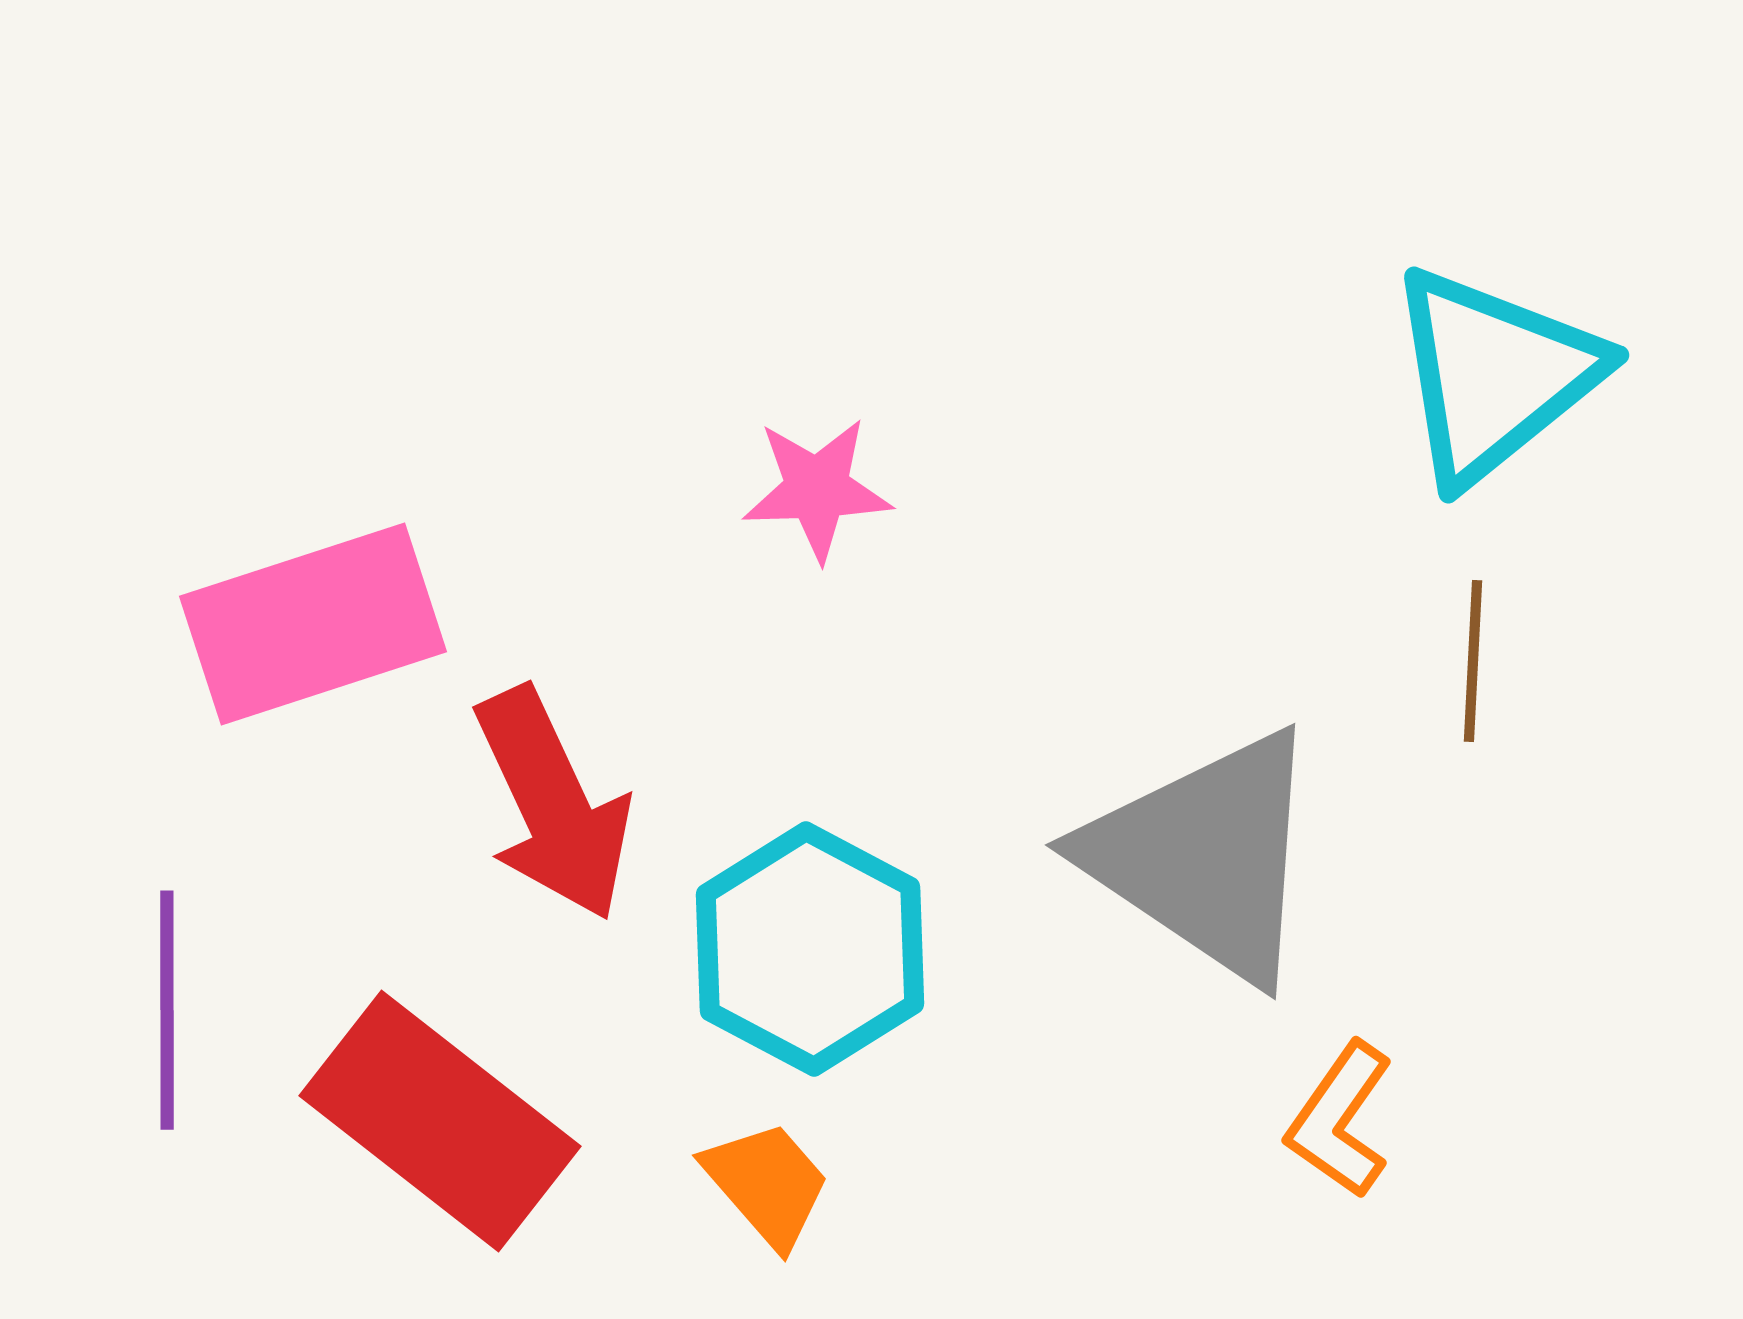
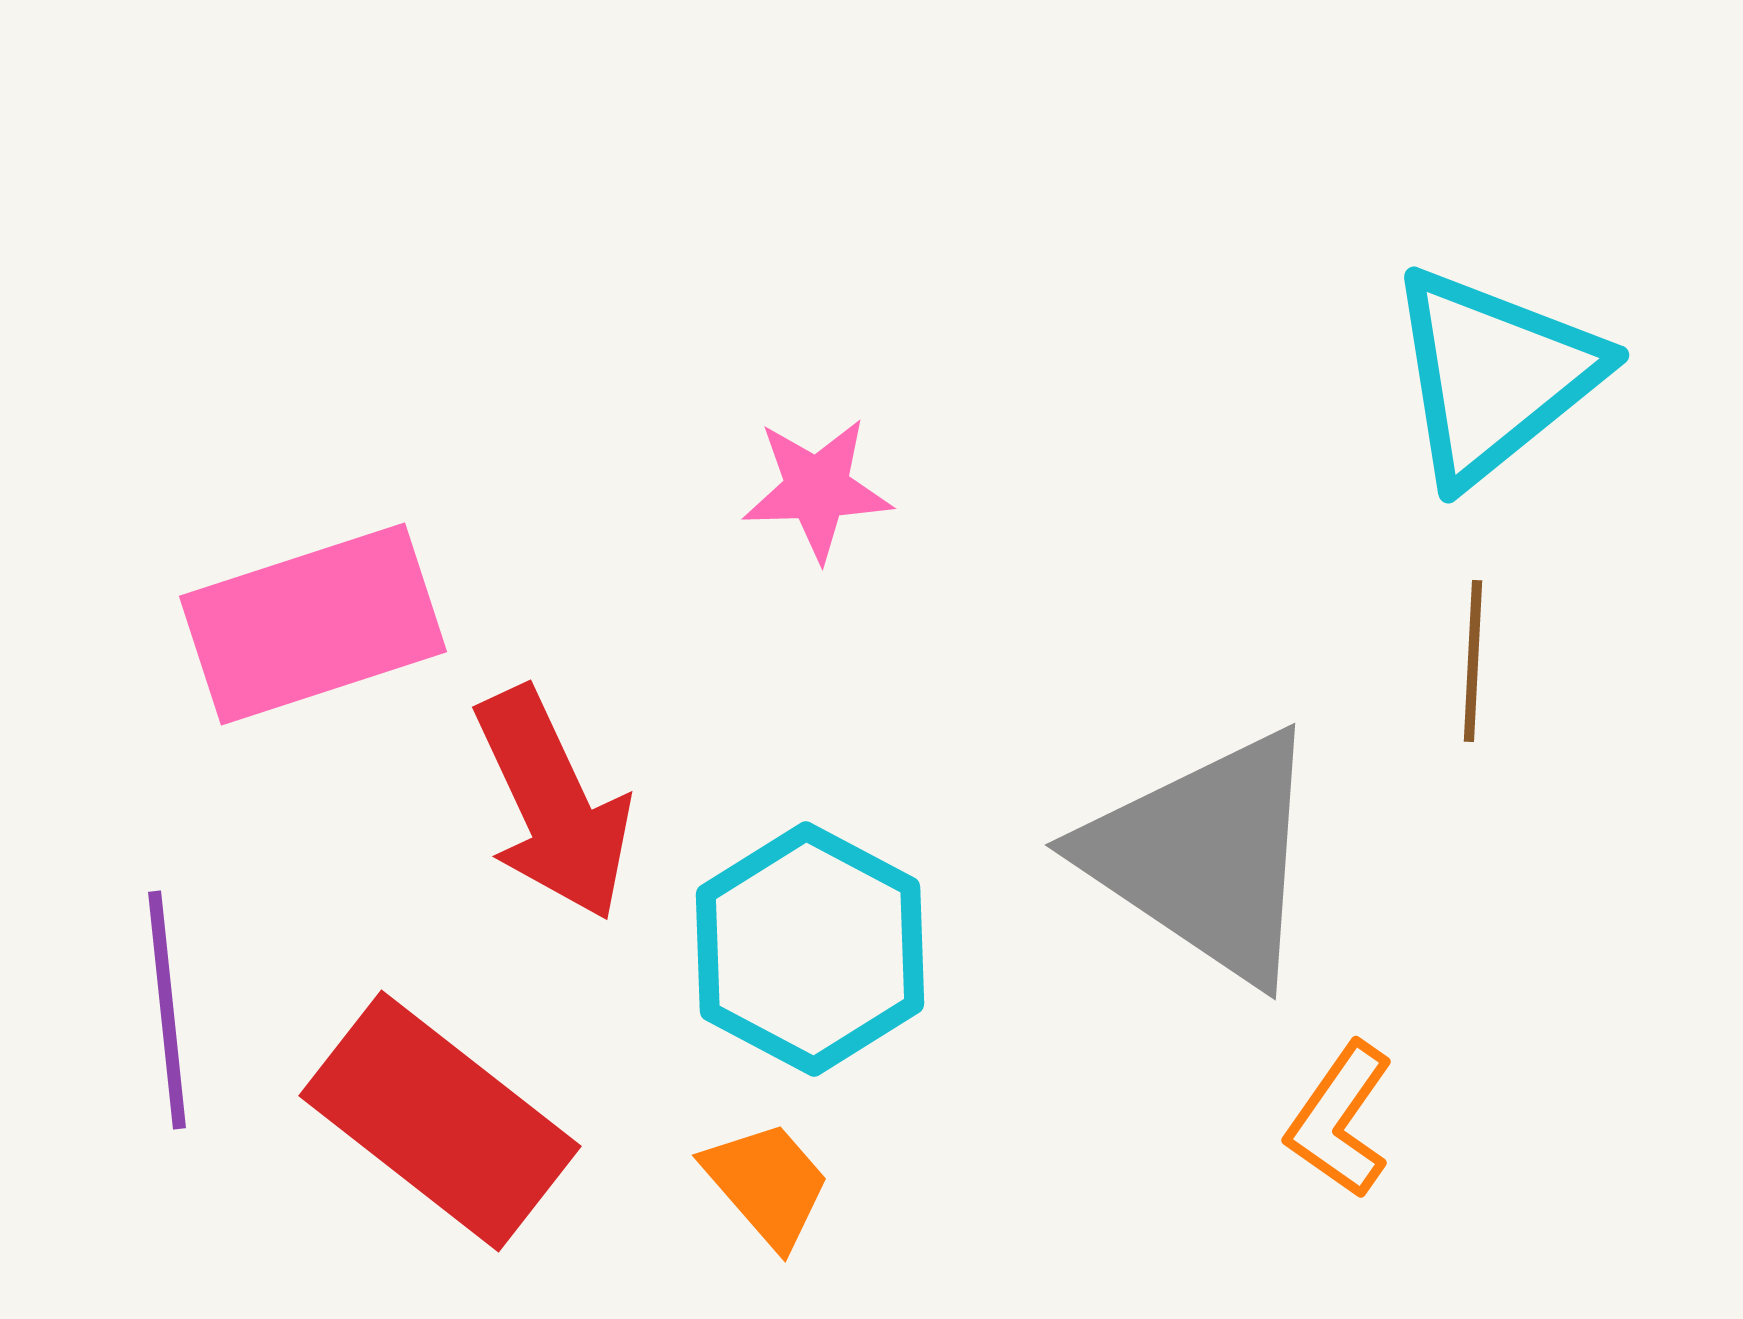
purple line: rotated 6 degrees counterclockwise
